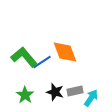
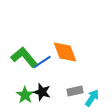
black star: moved 13 px left
cyan arrow: moved 1 px right
